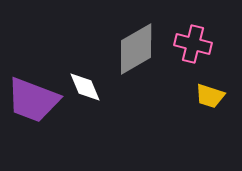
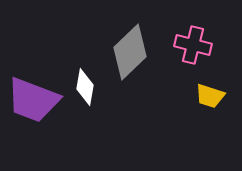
pink cross: moved 1 px down
gray diamond: moved 6 px left, 3 px down; rotated 14 degrees counterclockwise
white diamond: rotated 33 degrees clockwise
